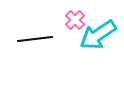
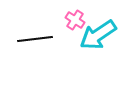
pink cross: rotated 12 degrees counterclockwise
